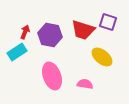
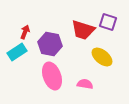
purple hexagon: moved 9 px down
